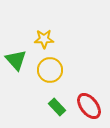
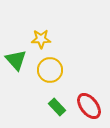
yellow star: moved 3 px left
